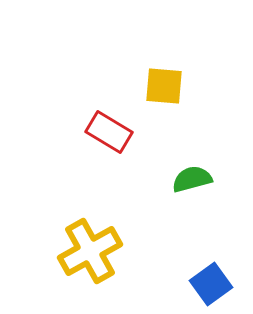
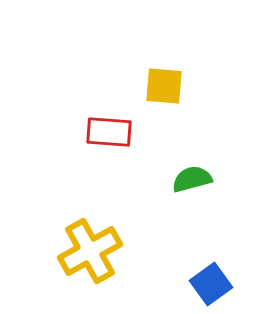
red rectangle: rotated 27 degrees counterclockwise
